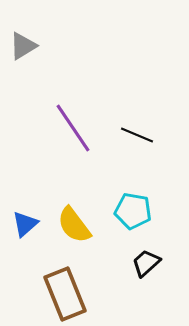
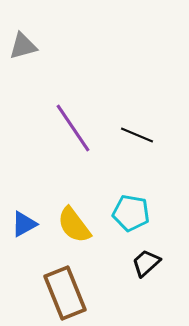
gray triangle: rotated 16 degrees clockwise
cyan pentagon: moved 2 px left, 2 px down
blue triangle: moved 1 px left; rotated 12 degrees clockwise
brown rectangle: moved 1 px up
